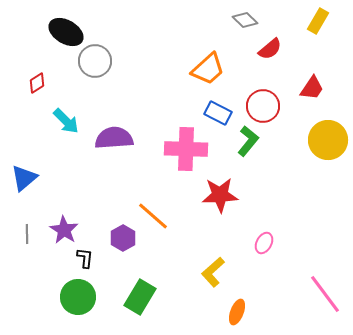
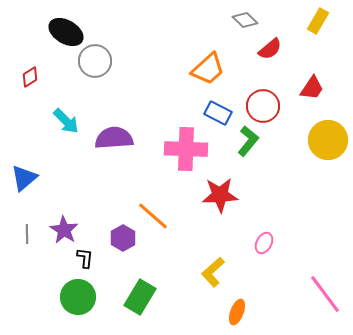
red diamond: moved 7 px left, 6 px up
